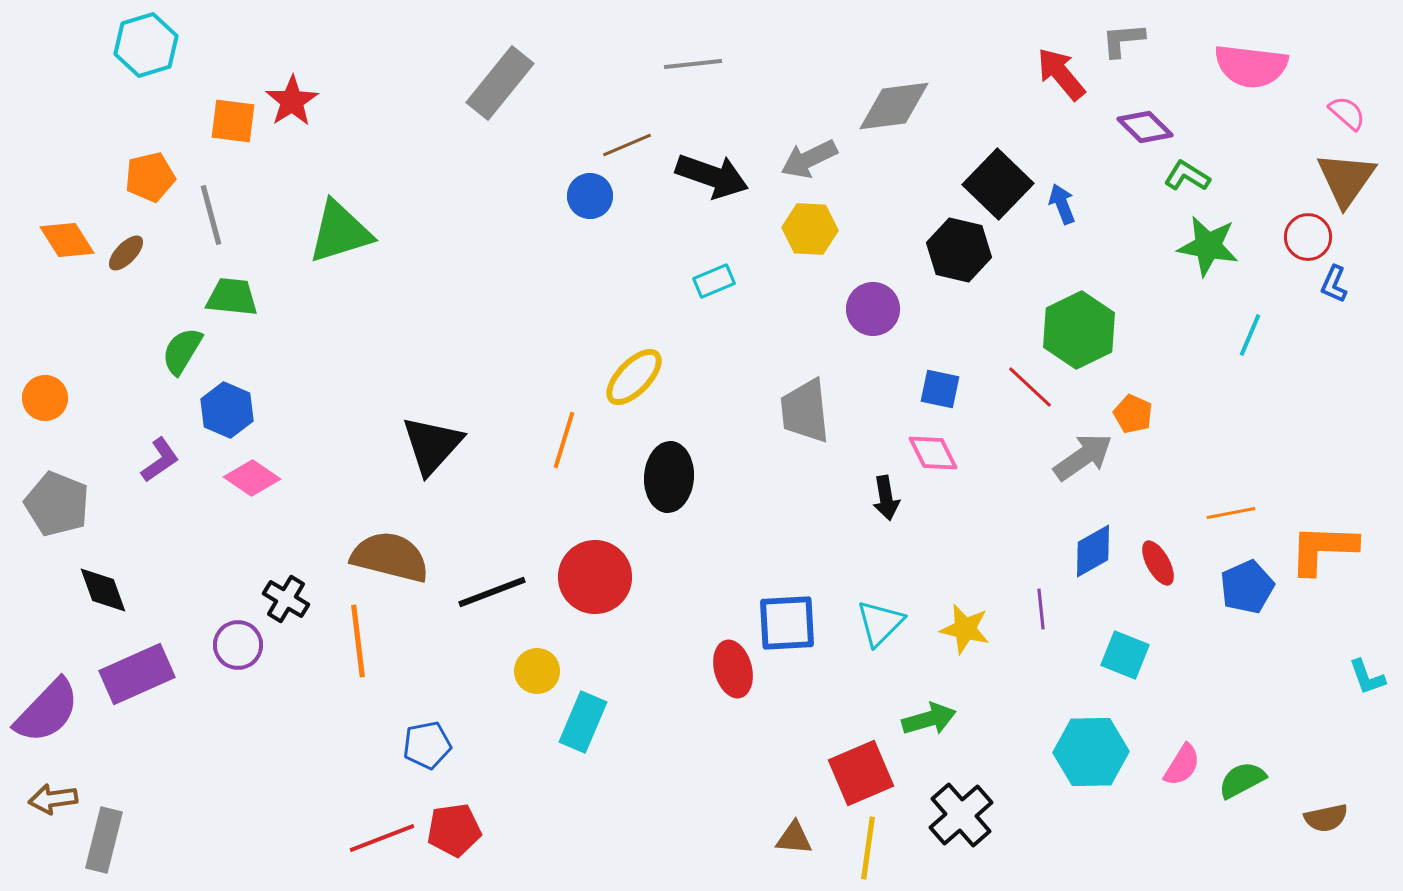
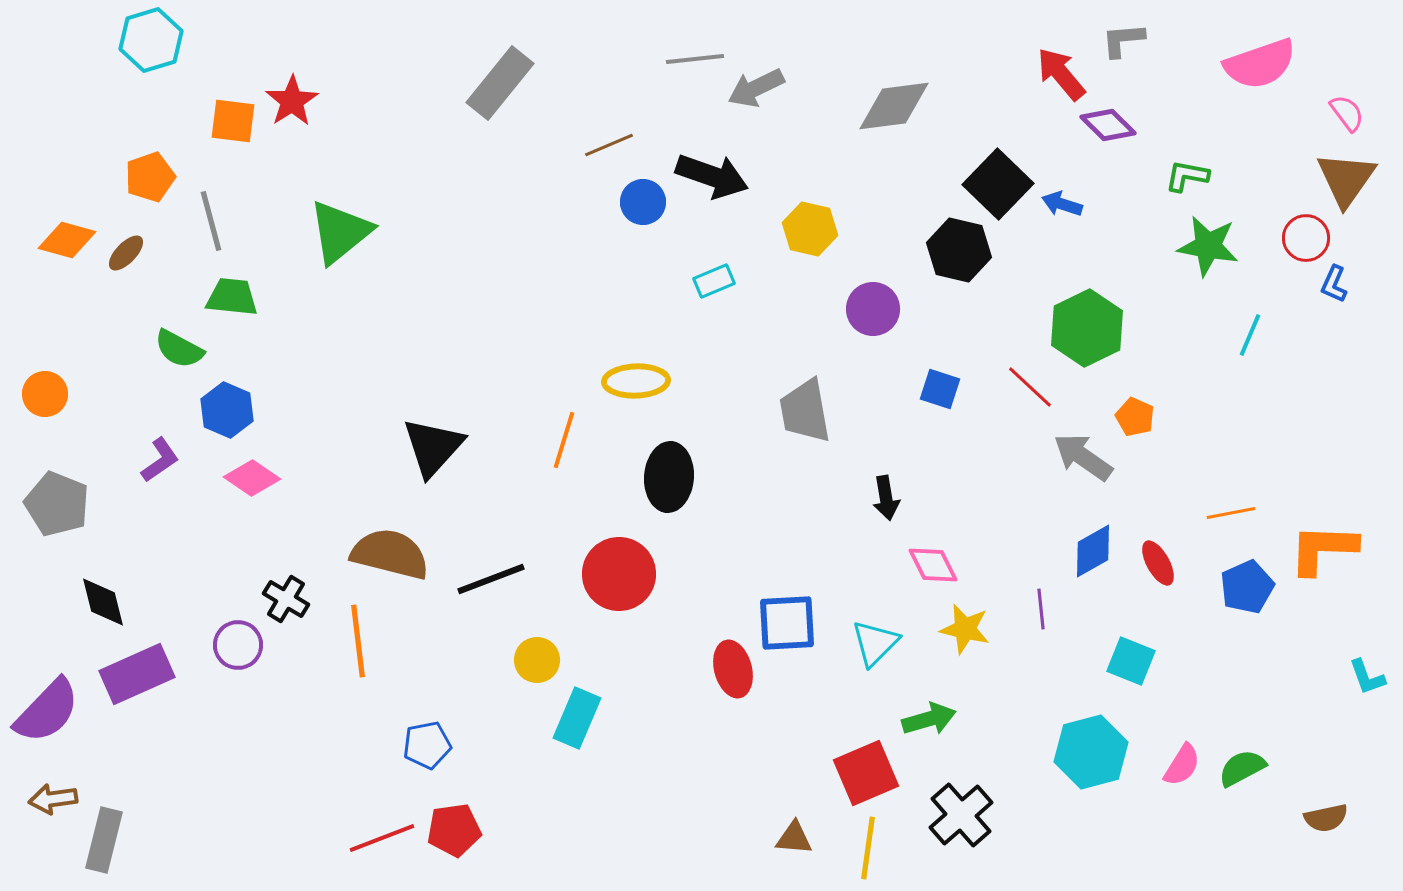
cyan hexagon at (146, 45): moved 5 px right, 5 px up
gray line at (693, 64): moved 2 px right, 5 px up
pink semicircle at (1251, 66): moved 9 px right, 2 px up; rotated 26 degrees counterclockwise
pink semicircle at (1347, 113): rotated 12 degrees clockwise
purple diamond at (1145, 127): moved 37 px left, 2 px up
brown line at (627, 145): moved 18 px left
gray arrow at (809, 159): moved 53 px left, 71 px up
green L-shape at (1187, 176): rotated 21 degrees counterclockwise
orange pentagon at (150, 177): rotated 6 degrees counterclockwise
blue circle at (590, 196): moved 53 px right, 6 px down
blue arrow at (1062, 204): rotated 51 degrees counterclockwise
gray line at (211, 215): moved 6 px down
yellow hexagon at (810, 229): rotated 10 degrees clockwise
green triangle at (340, 232): rotated 22 degrees counterclockwise
red circle at (1308, 237): moved 2 px left, 1 px down
orange diamond at (67, 240): rotated 42 degrees counterclockwise
green hexagon at (1079, 330): moved 8 px right, 2 px up
green semicircle at (182, 351): moved 3 px left, 2 px up; rotated 93 degrees counterclockwise
yellow ellipse at (634, 377): moved 2 px right, 4 px down; rotated 44 degrees clockwise
blue square at (940, 389): rotated 6 degrees clockwise
orange circle at (45, 398): moved 4 px up
gray trapezoid at (805, 411): rotated 4 degrees counterclockwise
orange pentagon at (1133, 414): moved 2 px right, 3 px down
black triangle at (432, 445): moved 1 px right, 2 px down
pink diamond at (933, 453): moved 112 px down
gray arrow at (1083, 457): rotated 110 degrees counterclockwise
brown semicircle at (390, 557): moved 3 px up
red circle at (595, 577): moved 24 px right, 3 px up
black diamond at (103, 590): moved 12 px down; rotated 6 degrees clockwise
black line at (492, 592): moved 1 px left, 13 px up
cyan triangle at (880, 623): moved 5 px left, 20 px down
cyan square at (1125, 655): moved 6 px right, 6 px down
yellow circle at (537, 671): moved 11 px up
cyan rectangle at (583, 722): moved 6 px left, 4 px up
cyan hexagon at (1091, 752): rotated 14 degrees counterclockwise
red square at (861, 773): moved 5 px right
green semicircle at (1242, 780): moved 12 px up
